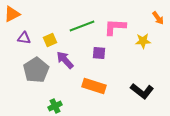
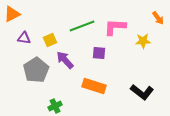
black L-shape: moved 1 px down
